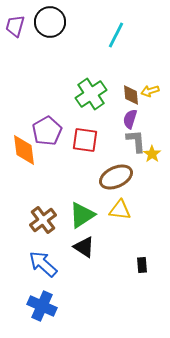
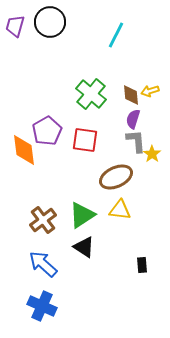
green cross: rotated 16 degrees counterclockwise
purple semicircle: moved 3 px right
